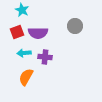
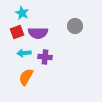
cyan star: moved 3 px down
